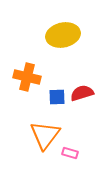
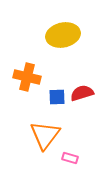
pink rectangle: moved 5 px down
